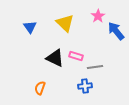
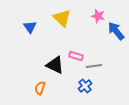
pink star: rotated 24 degrees counterclockwise
yellow triangle: moved 3 px left, 5 px up
black triangle: moved 7 px down
gray line: moved 1 px left, 1 px up
blue cross: rotated 32 degrees counterclockwise
